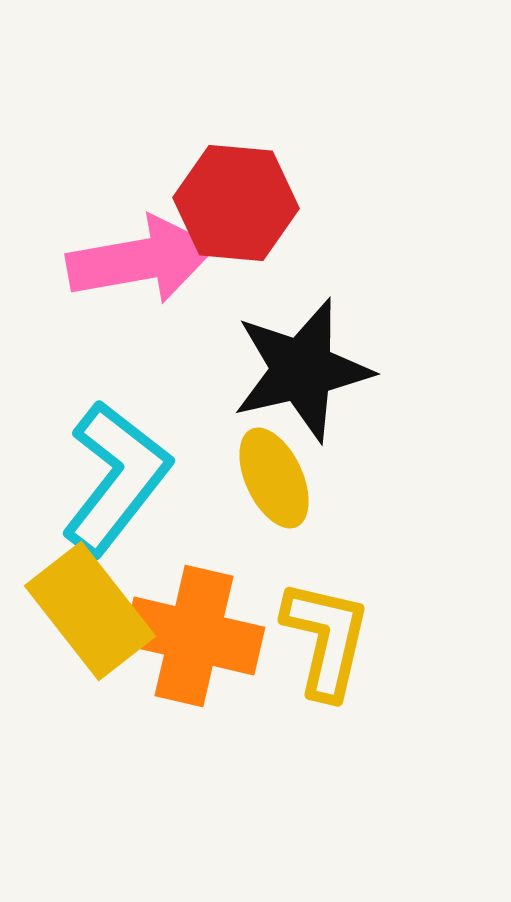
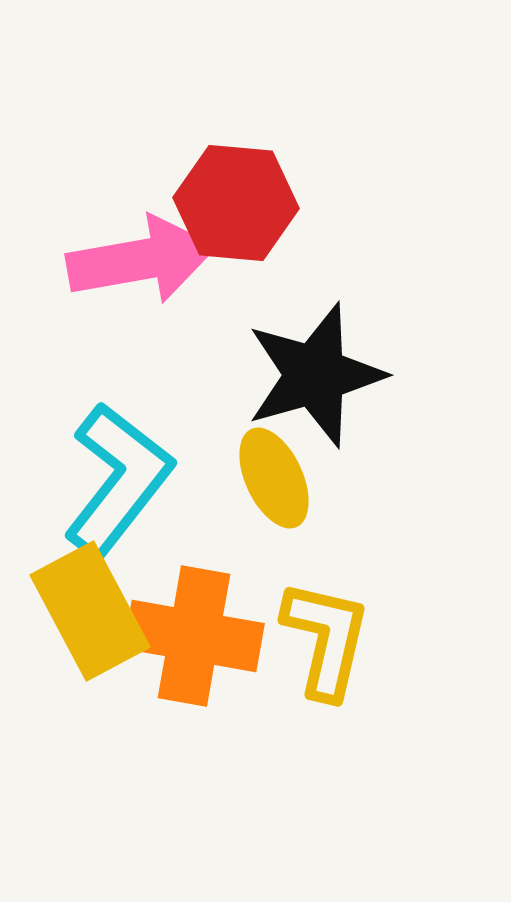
black star: moved 13 px right, 5 px down; rotated 3 degrees counterclockwise
cyan L-shape: moved 2 px right, 2 px down
yellow rectangle: rotated 10 degrees clockwise
orange cross: rotated 3 degrees counterclockwise
